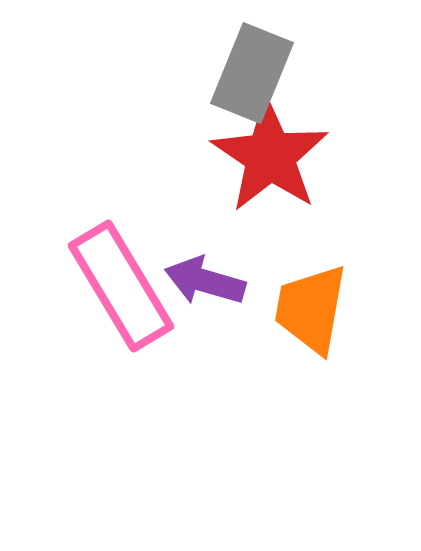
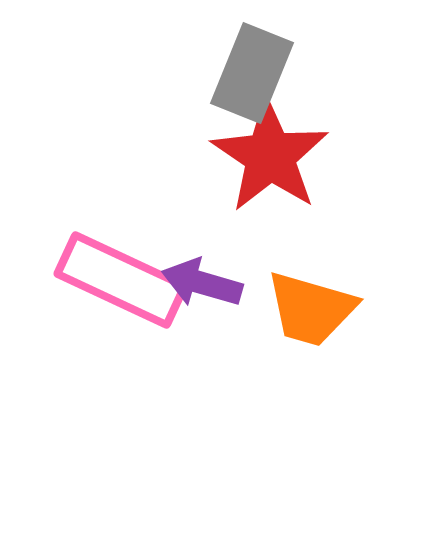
purple arrow: moved 3 px left, 2 px down
pink rectangle: moved 6 px up; rotated 34 degrees counterclockwise
orange trapezoid: rotated 84 degrees counterclockwise
